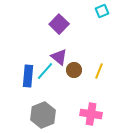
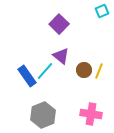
purple triangle: moved 2 px right, 1 px up
brown circle: moved 10 px right
blue rectangle: moved 1 px left; rotated 40 degrees counterclockwise
